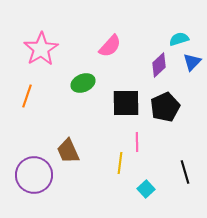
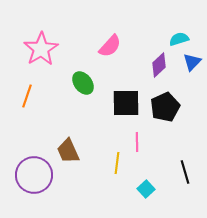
green ellipse: rotated 75 degrees clockwise
yellow line: moved 3 px left
